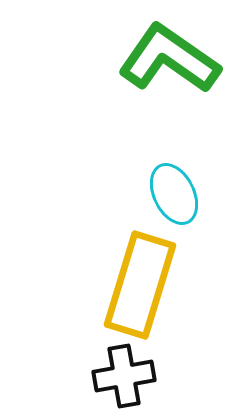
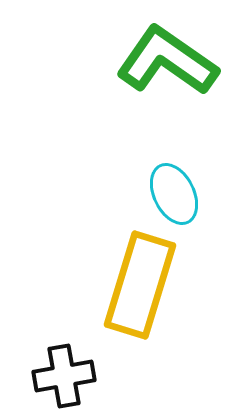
green L-shape: moved 2 px left, 2 px down
black cross: moved 60 px left
